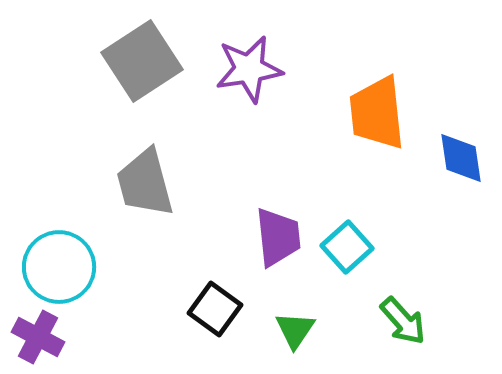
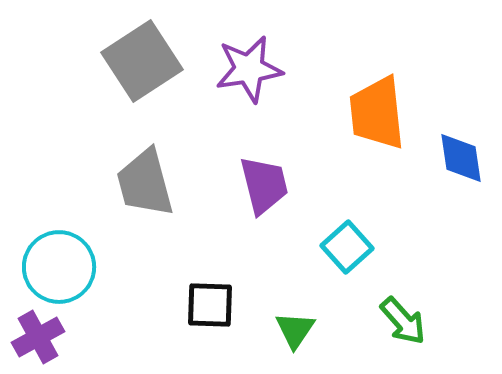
purple trapezoid: moved 14 px left, 52 px up; rotated 8 degrees counterclockwise
black square: moved 5 px left, 4 px up; rotated 34 degrees counterclockwise
purple cross: rotated 33 degrees clockwise
